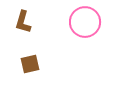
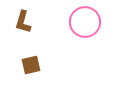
brown square: moved 1 px right, 1 px down
